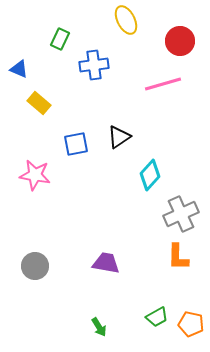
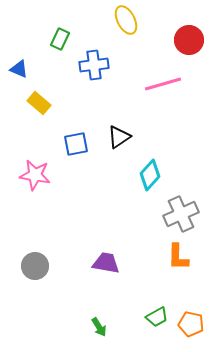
red circle: moved 9 px right, 1 px up
